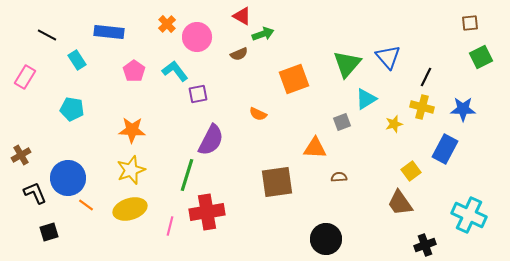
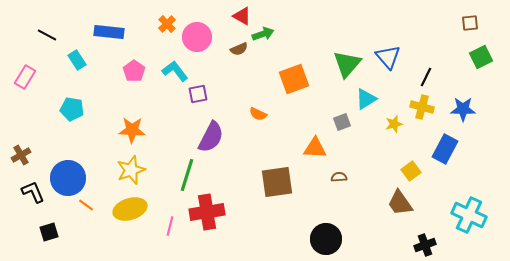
brown semicircle at (239, 54): moved 5 px up
purple semicircle at (211, 140): moved 3 px up
black L-shape at (35, 193): moved 2 px left, 1 px up
